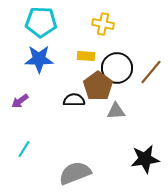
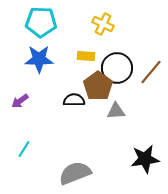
yellow cross: rotated 15 degrees clockwise
